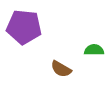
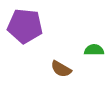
purple pentagon: moved 1 px right, 1 px up
